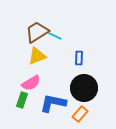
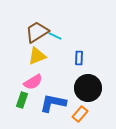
pink semicircle: moved 2 px right, 1 px up
black circle: moved 4 px right
